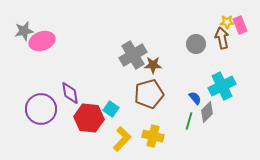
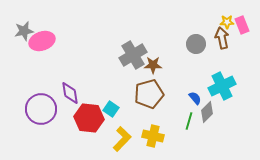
pink rectangle: moved 2 px right
